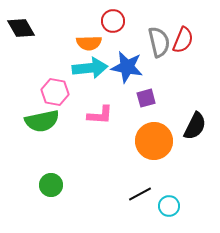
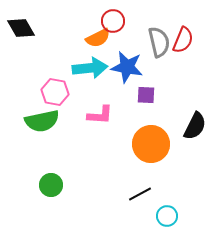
orange semicircle: moved 9 px right, 5 px up; rotated 25 degrees counterclockwise
purple square: moved 3 px up; rotated 18 degrees clockwise
orange circle: moved 3 px left, 3 px down
cyan circle: moved 2 px left, 10 px down
